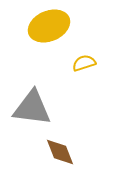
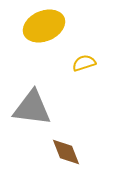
yellow ellipse: moved 5 px left
brown diamond: moved 6 px right
